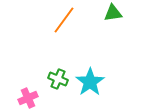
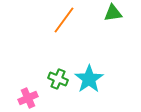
cyan star: moved 1 px left, 3 px up
